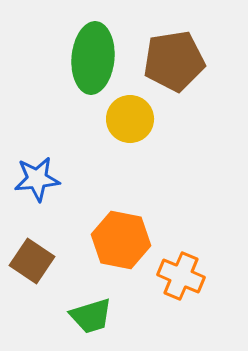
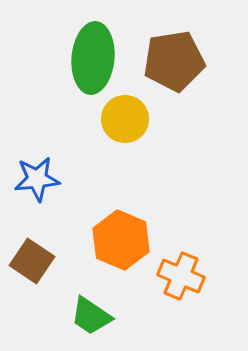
yellow circle: moved 5 px left
orange hexagon: rotated 12 degrees clockwise
green trapezoid: rotated 51 degrees clockwise
